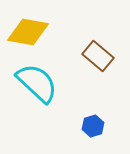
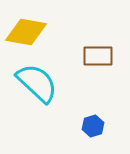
yellow diamond: moved 2 px left
brown rectangle: rotated 40 degrees counterclockwise
